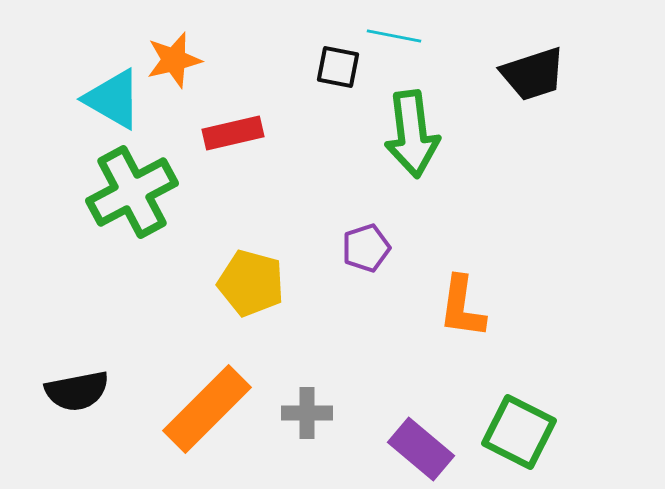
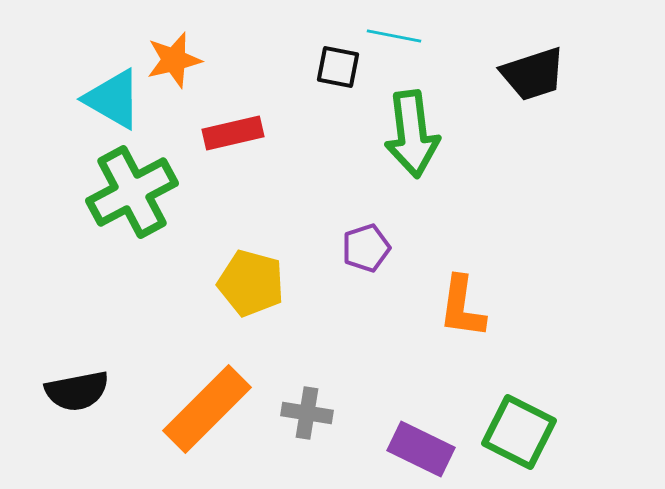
gray cross: rotated 9 degrees clockwise
purple rectangle: rotated 14 degrees counterclockwise
